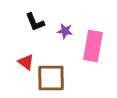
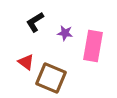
black L-shape: rotated 80 degrees clockwise
purple star: moved 2 px down
brown square: rotated 24 degrees clockwise
